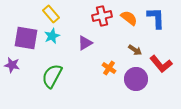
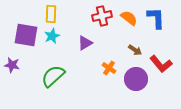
yellow rectangle: rotated 42 degrees clockwise
purple square: moved 3 px up
green semicircle: moved 1 px right; rotated 20 degrees clockwise
